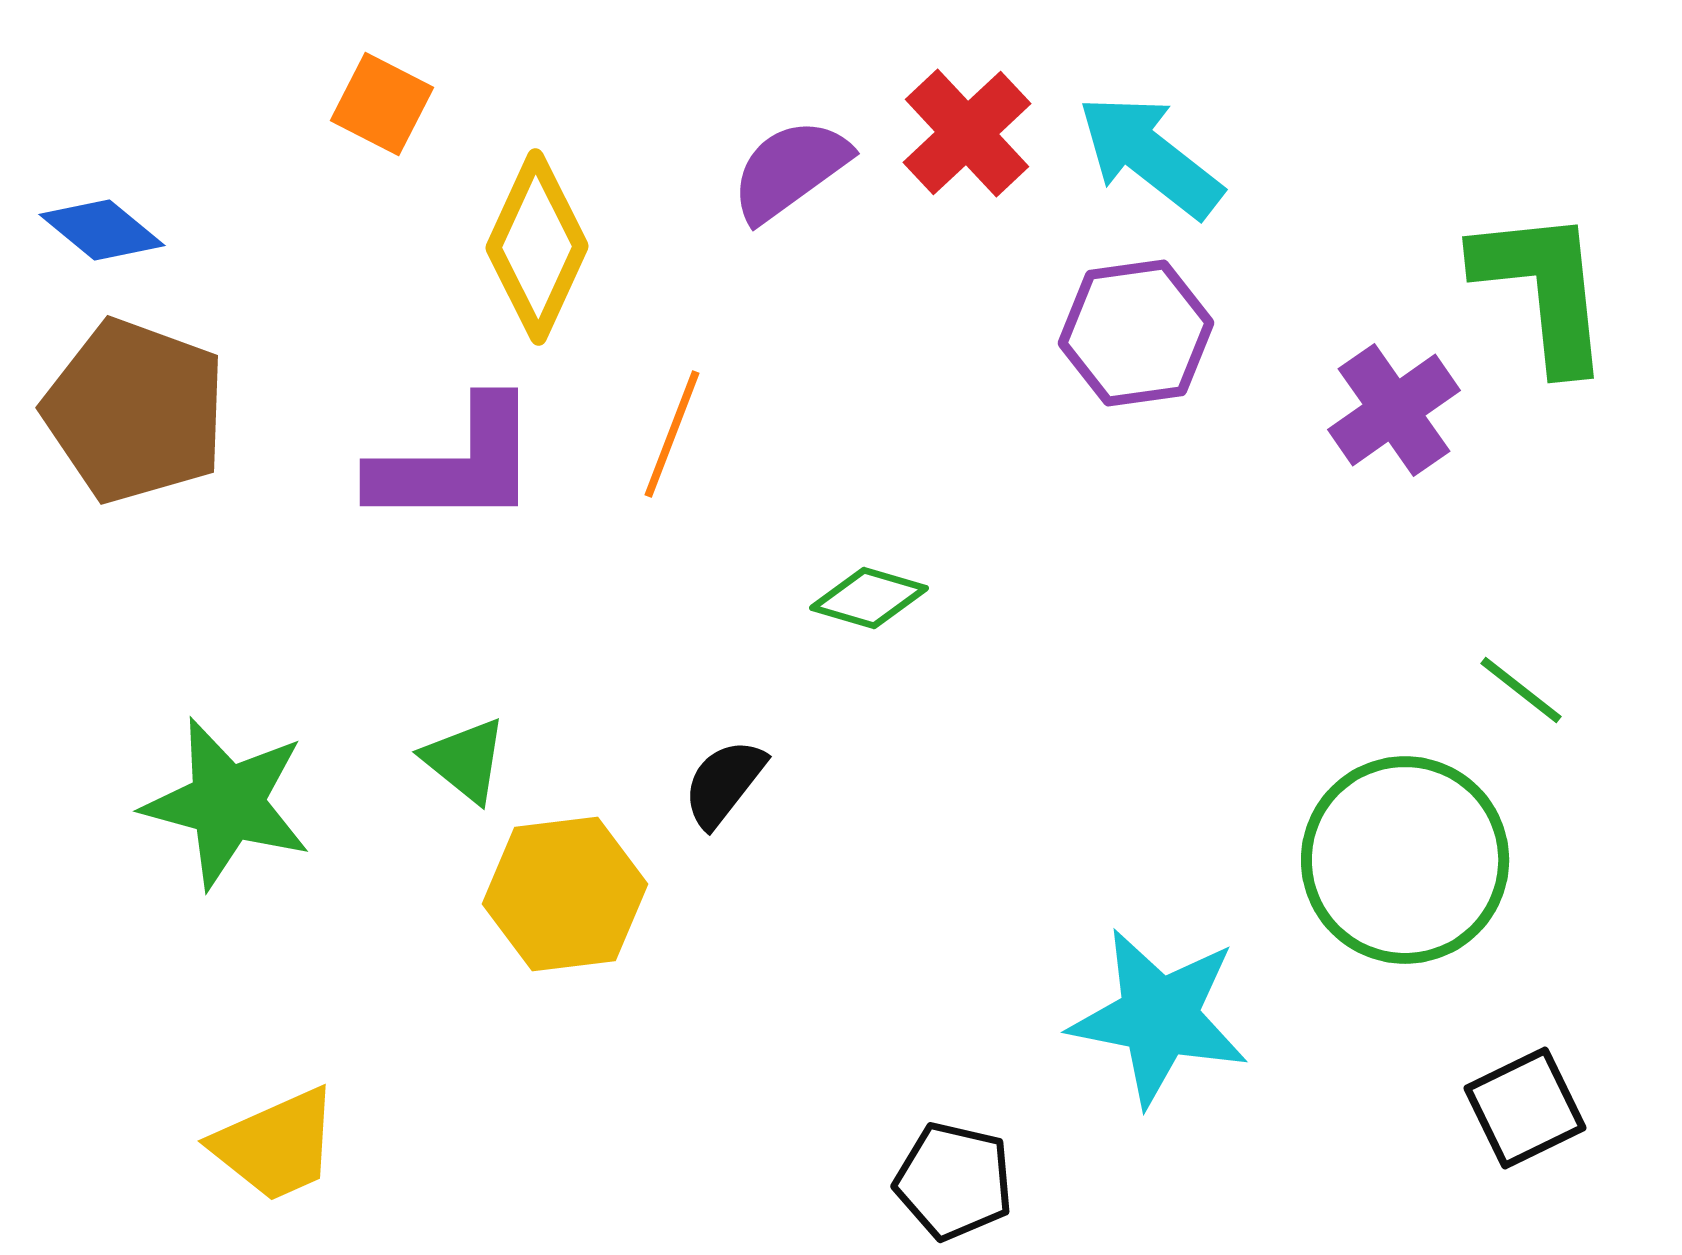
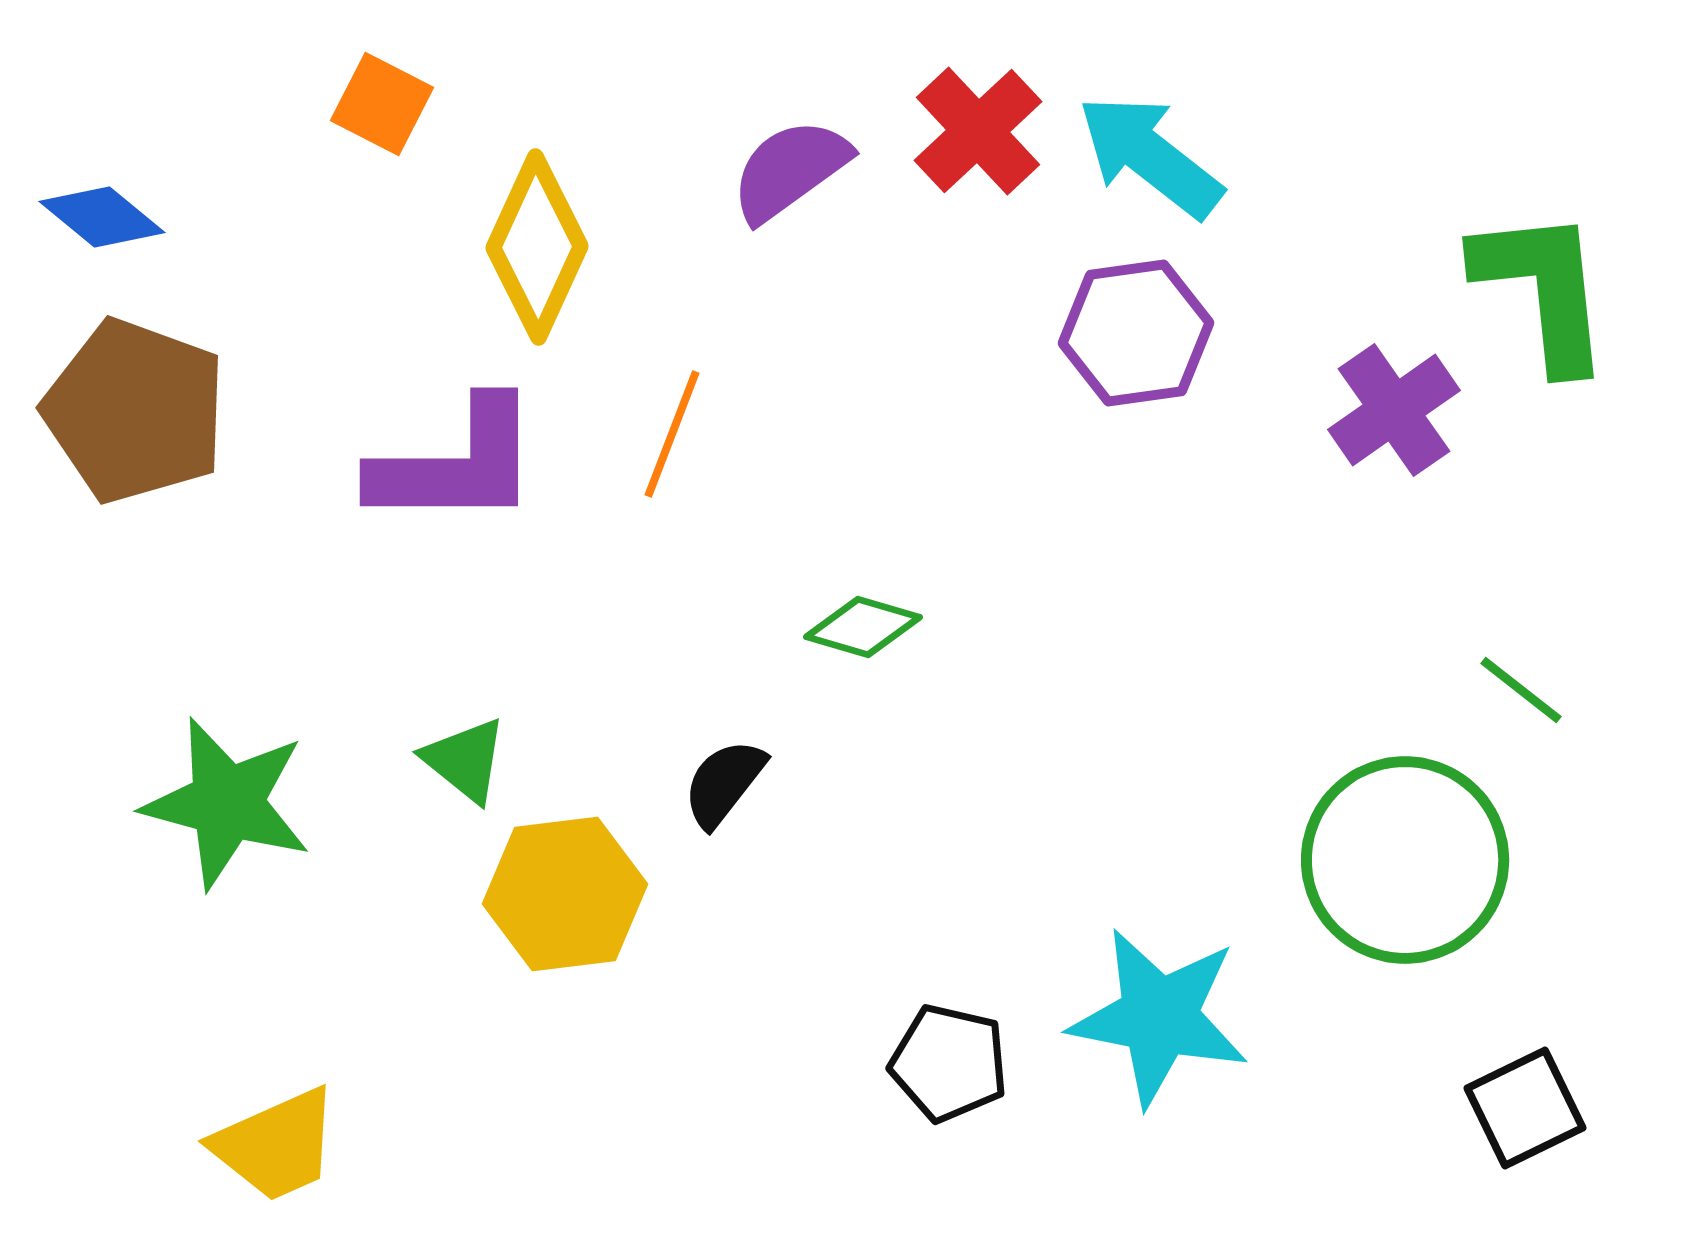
red cross: moved 11 px right, 2 px up
blue diamond: moved 13 px up
green diamond: moved 6 px left, 29 px down
black pentagon: moved 5 px left, 118 px up
